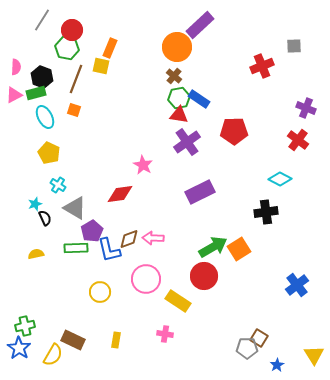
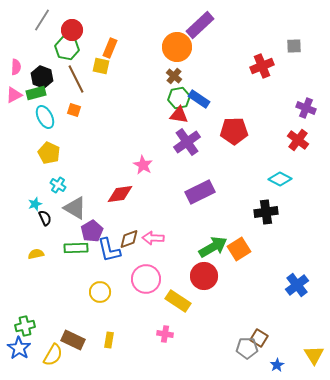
brown line at (76, 79): rotated 48 degrees counterclockwise
yellow rectangle at (116, 340): moved 7 px left
